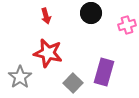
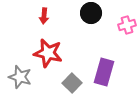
red arrow: moved 2 px left; rotated 21 degrees clockwise
gray star: rotated 20 degrees counterclockwise
gray square: moved 1 px left
